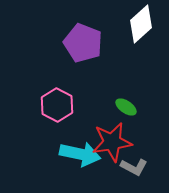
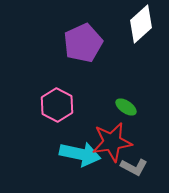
purple pentagon: rotated 27 degrees clockwise
